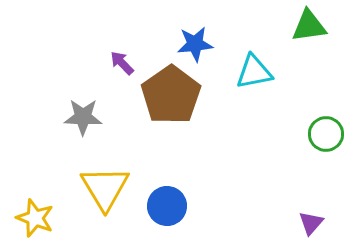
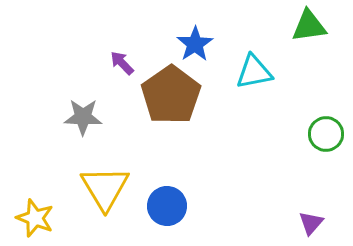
blue star: rotated 27 degrees counterclockwise
